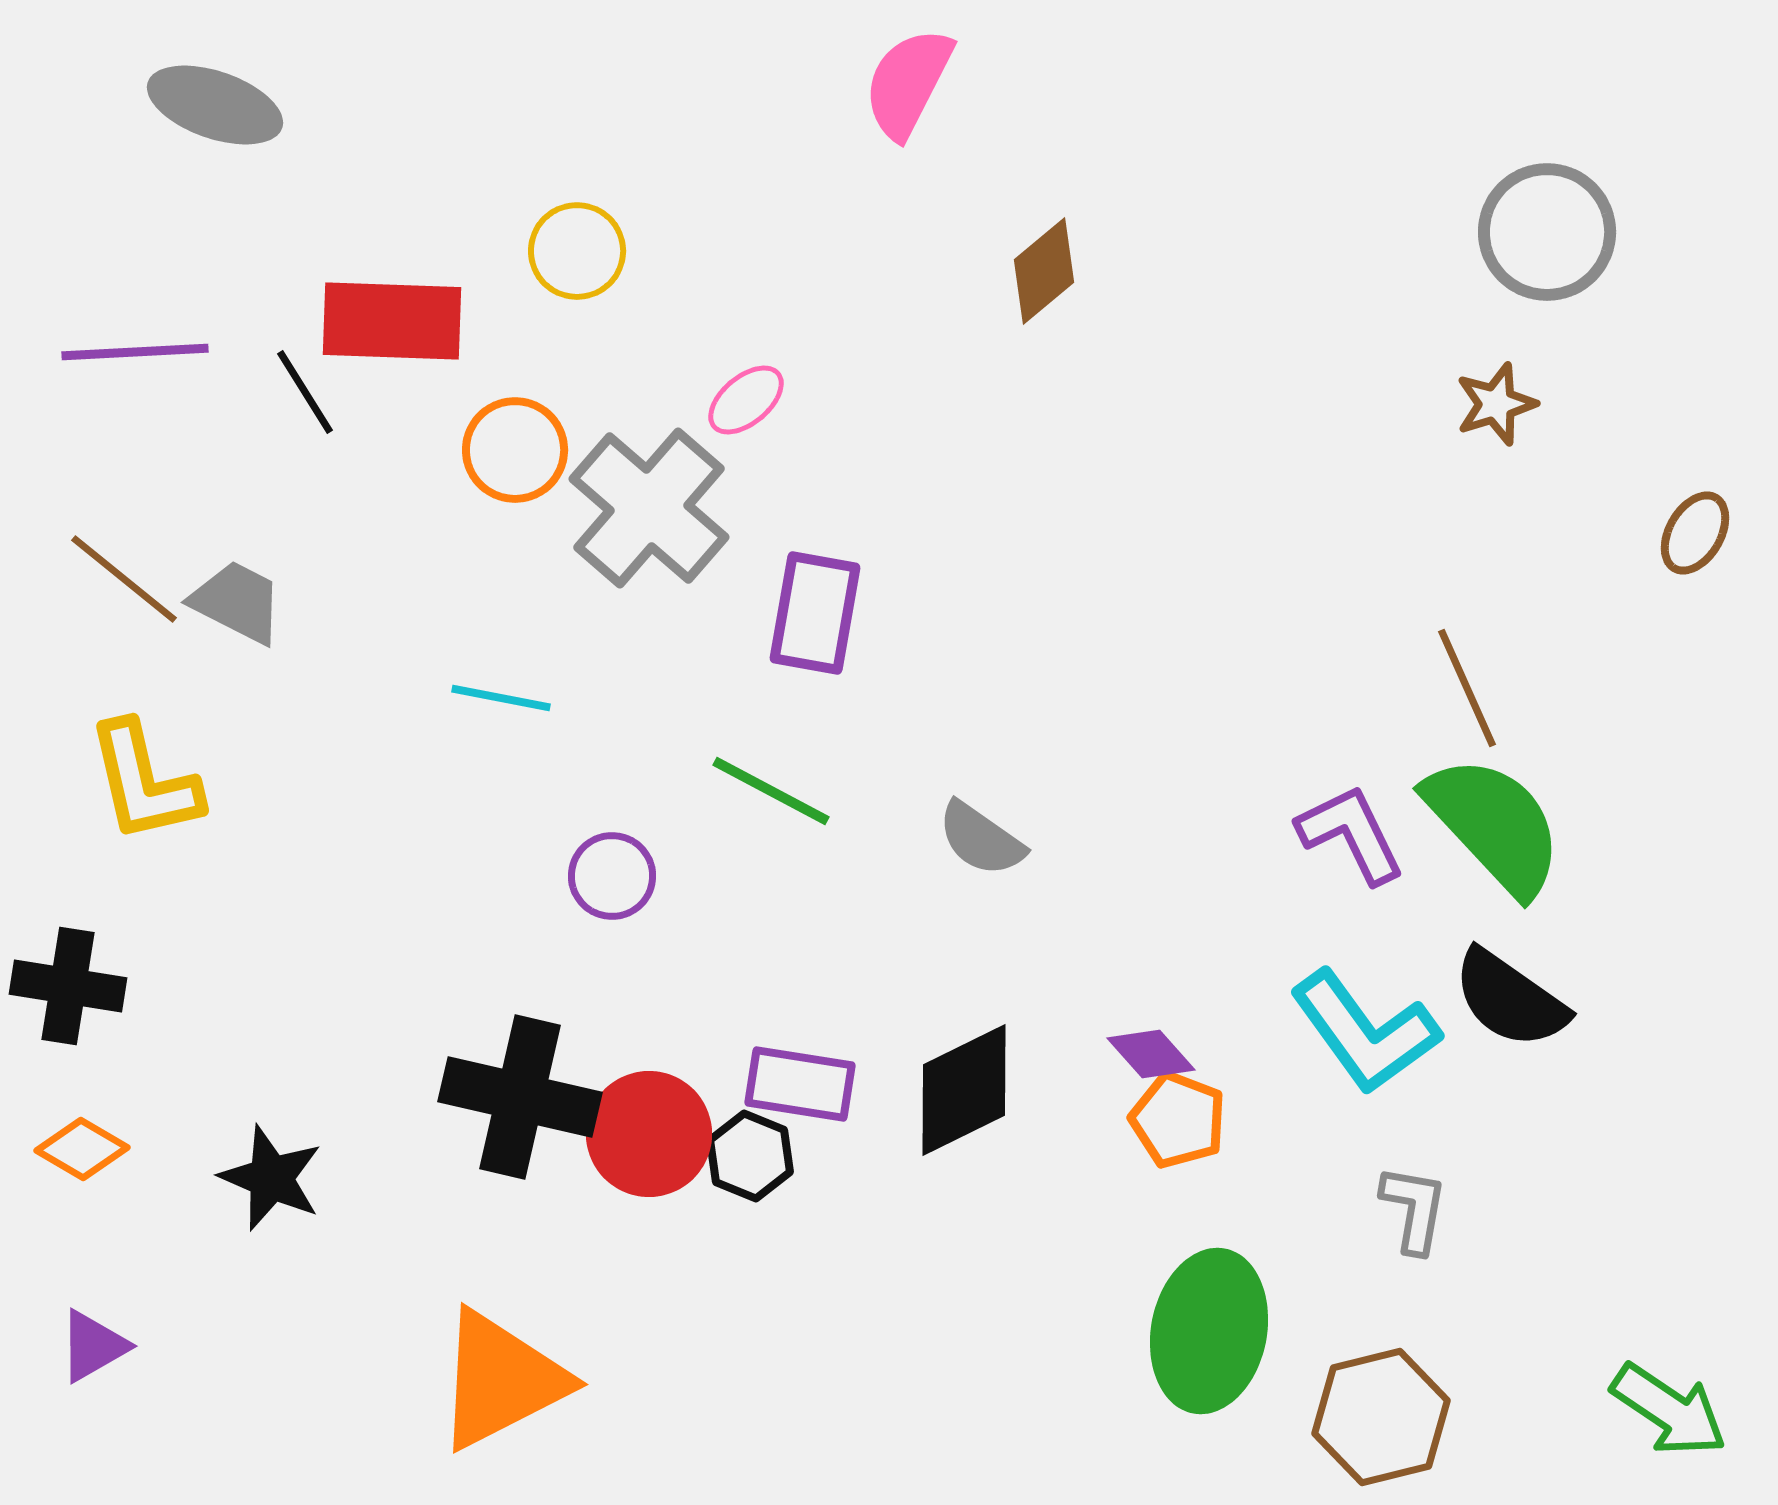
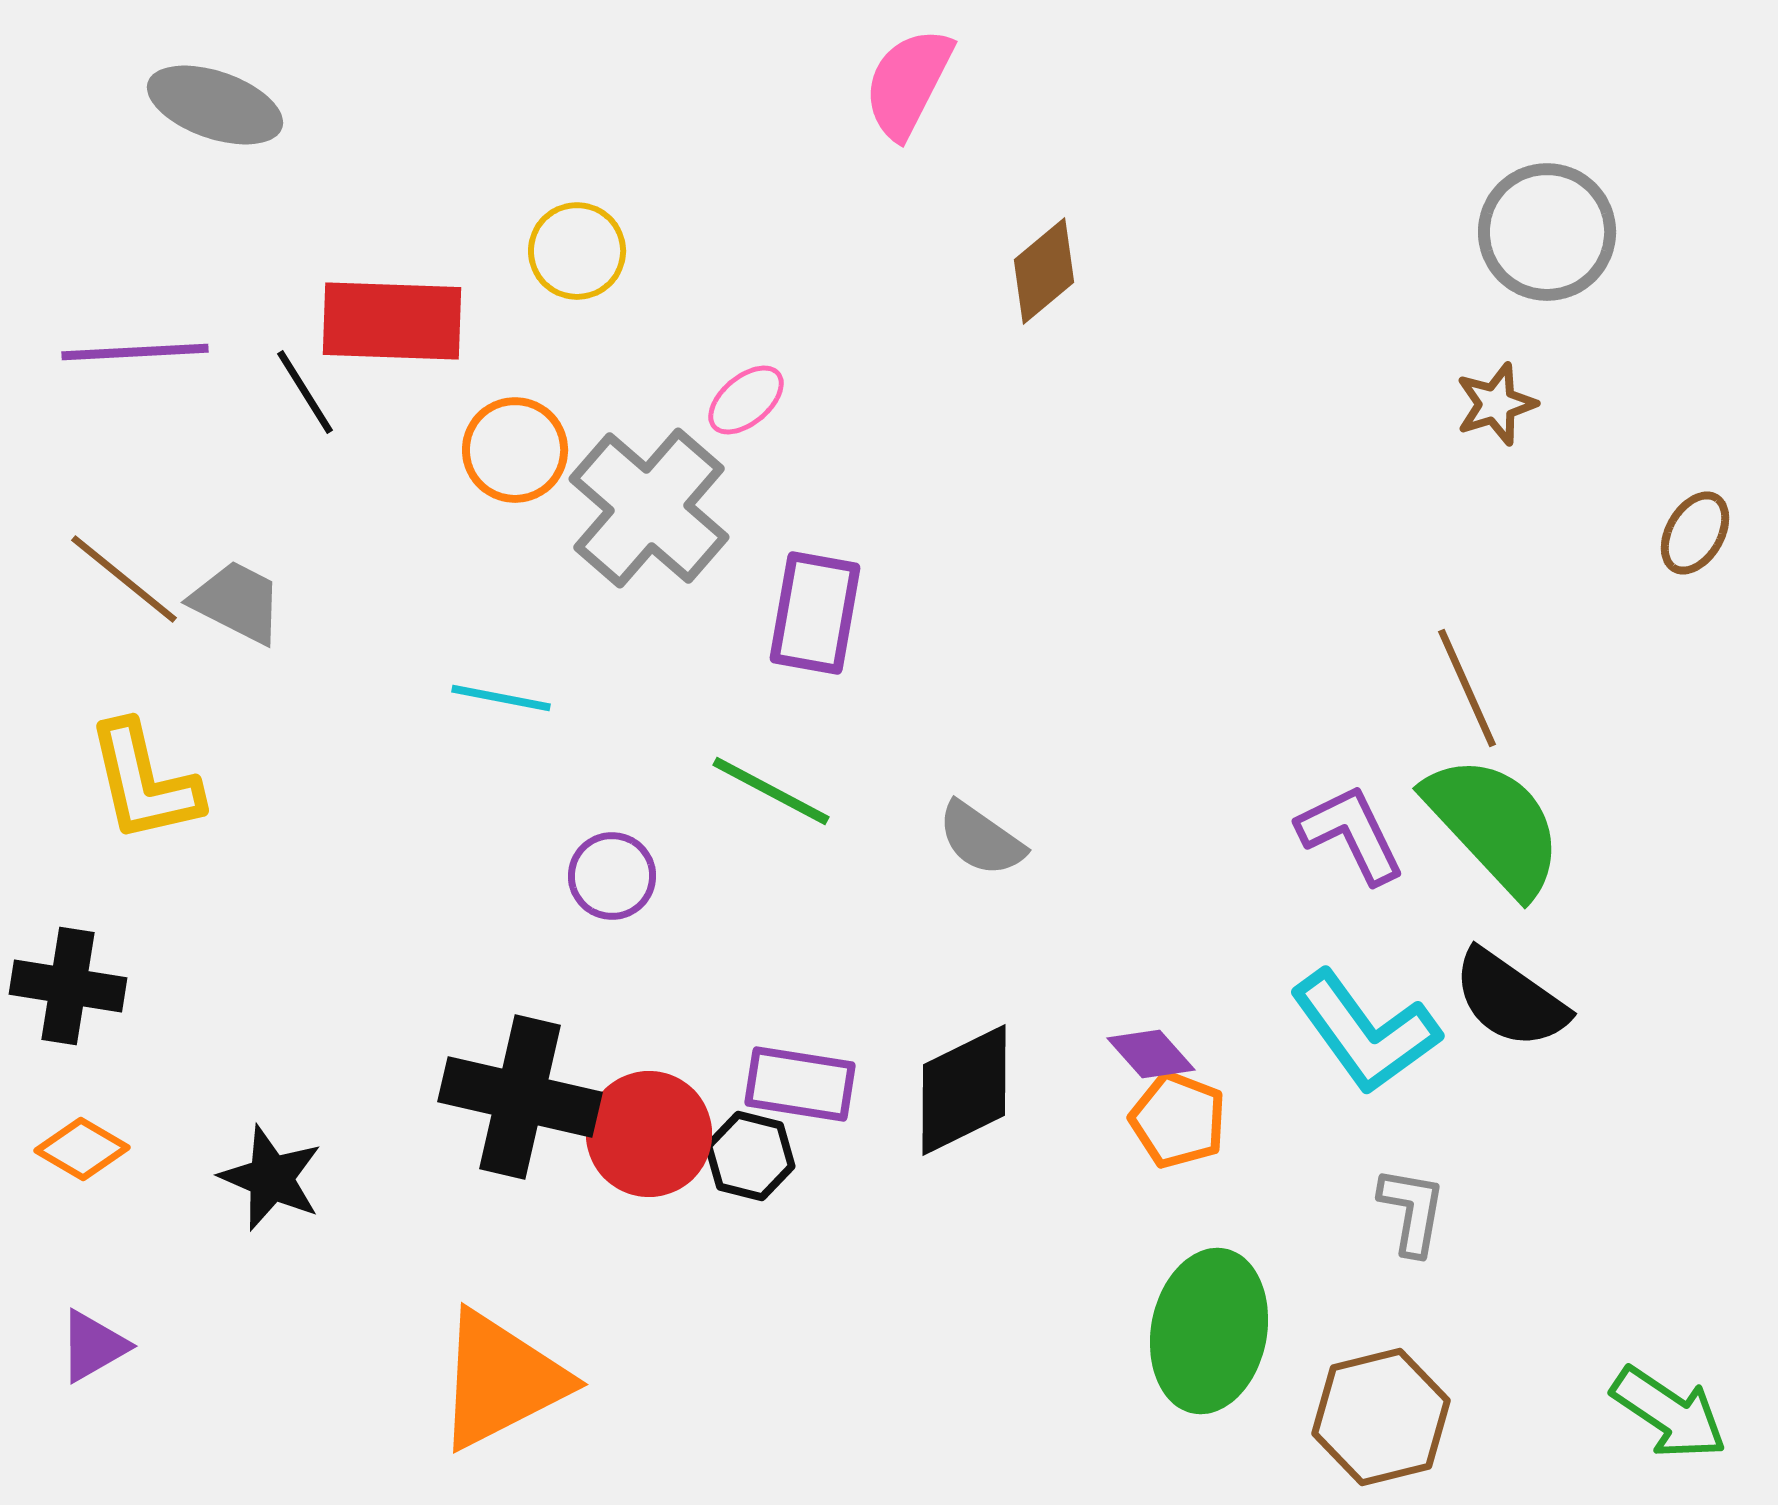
black hexagon at (750, 1156): rotated 8 degrees counterclockwise
gray L-shape at (1414, 1209): moved 2 px left, 2 px down
green arrow at (1669, 1410): moved 3 px down
